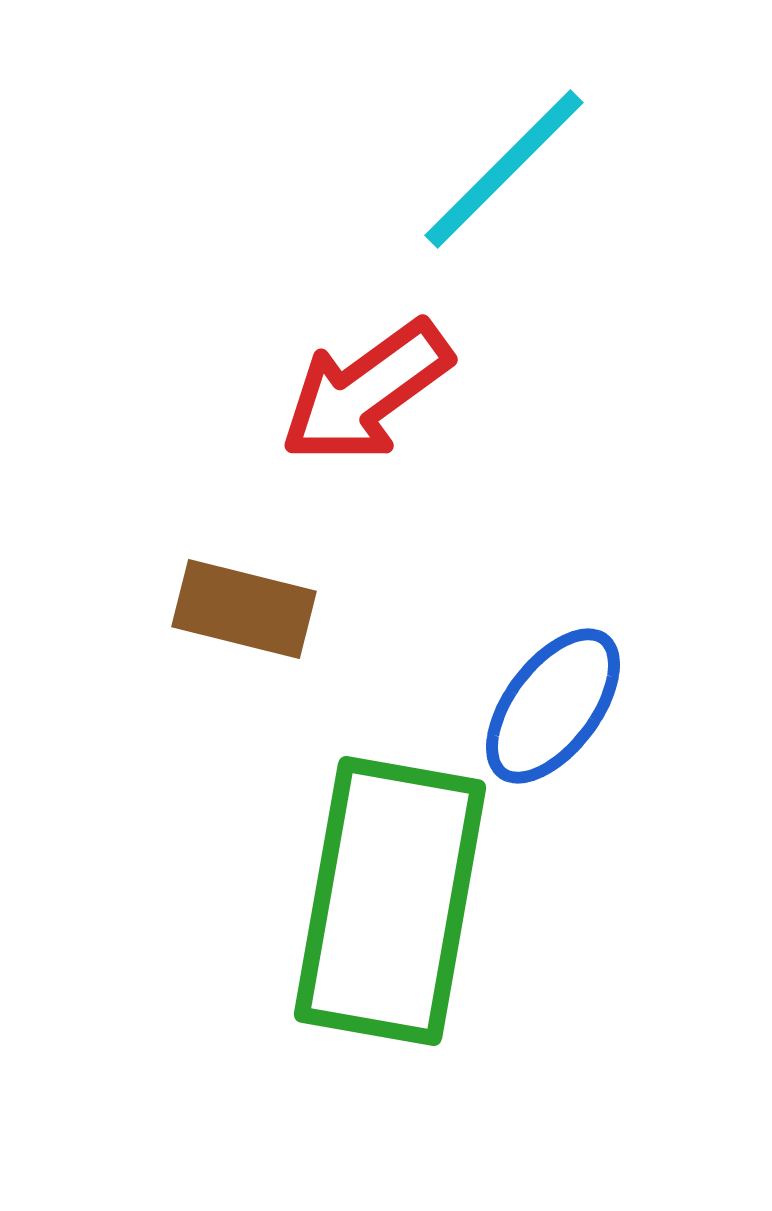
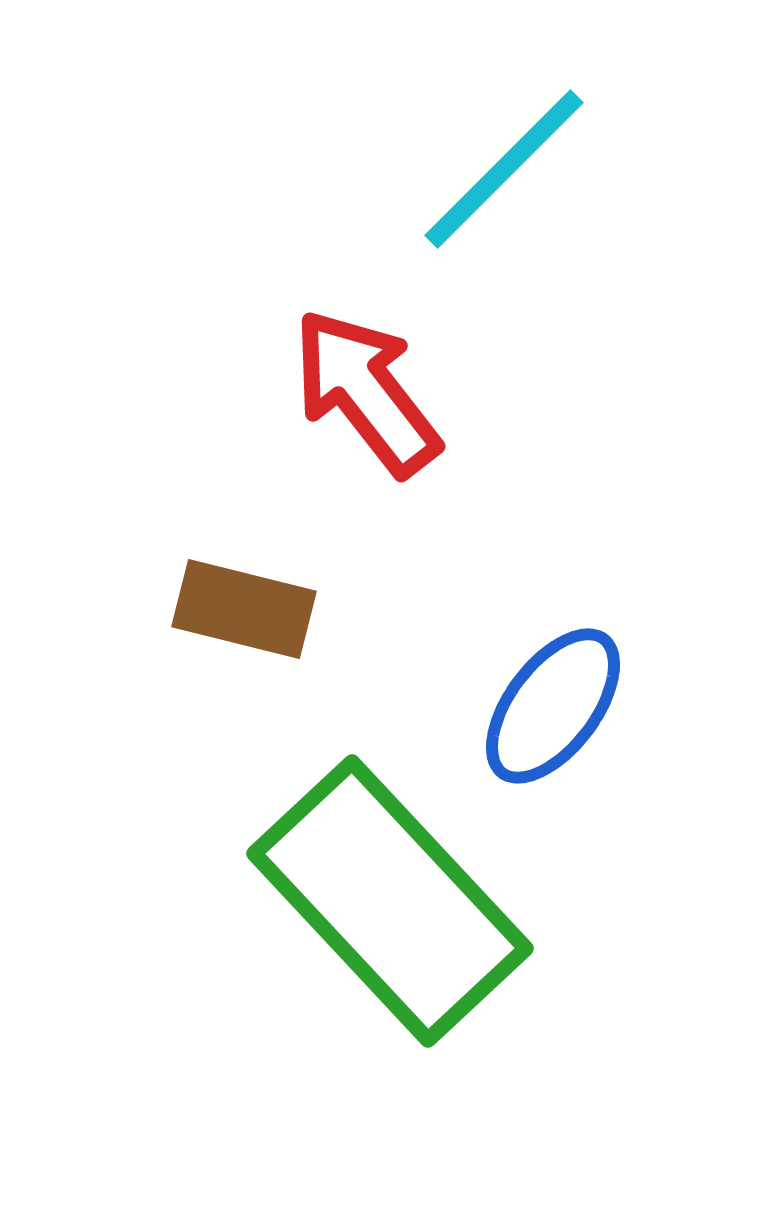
red arrow: rotated 88 degrees clockwise
green rectangle: rotated 53 degrees counterclockwise
